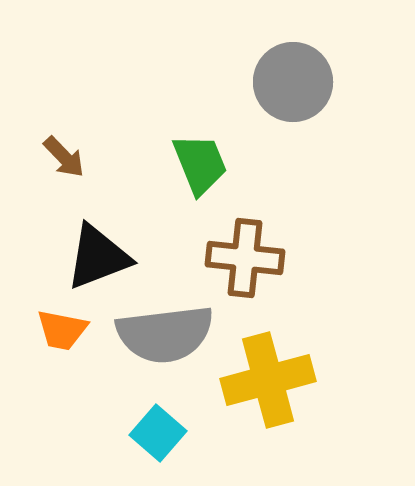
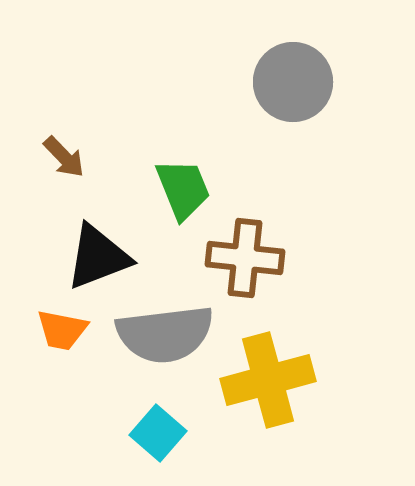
green trapezoid: moved 17 px left, 25 px down
